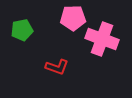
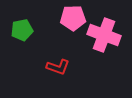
pink cross: moved 2 px right, 4 px up
red L-shape: moved 1 px right
